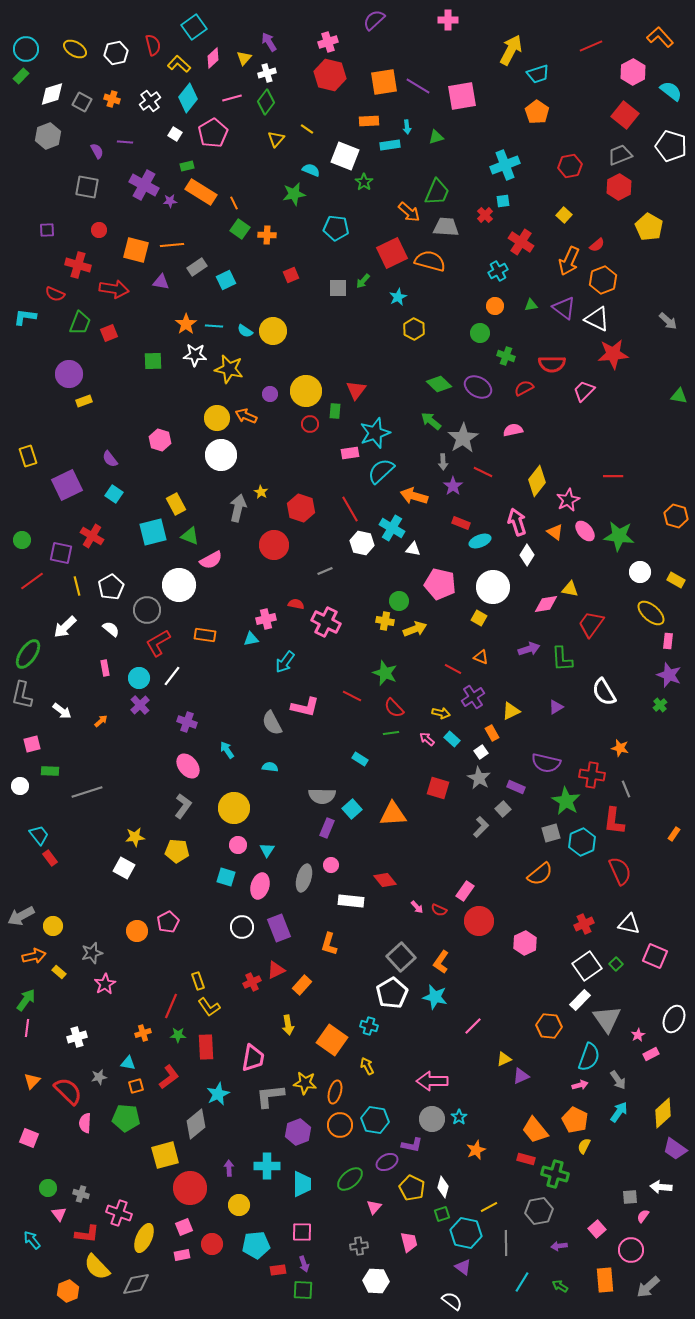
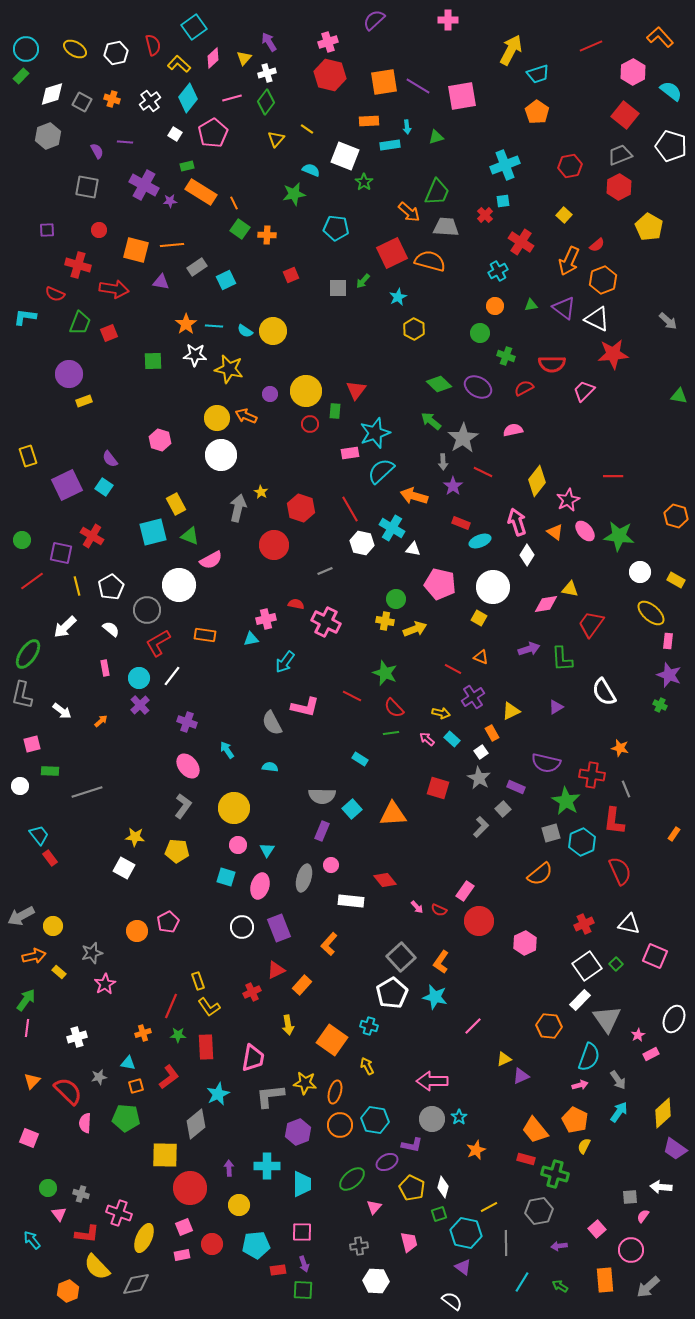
cyan square at (114, 494): moved 10 px left, 7 px up
green circle at (399, 601): moved 3 px left, 2 px up
green cross at (660, 705): rotated 24 degrees counterclockwise
purple rectangle at (327, 828): moved 5 px left, 3 px down
yellow star at (135, 837): rotated 12 degrees clockwise
orange L-shape at (329, 944): rotated 25 degrees clockwise
red cross at (252, 982): moved 10 px down
yellow square at (165, 1155): rotated 16 degrees clockwise
green ellipse at (350, 1179): moved 2 px right
green square at (442, 1214): moved 3 px left
